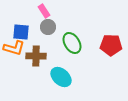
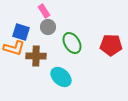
blue square: rotated 12 degrees clockwise
